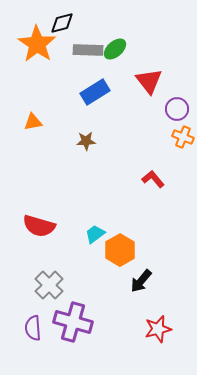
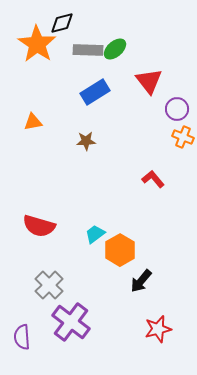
purple cross: moved 2 px left; rotated 21 degrees clockwise
purple semicircle: moved 11 px left, 9 px down
